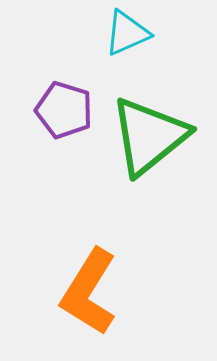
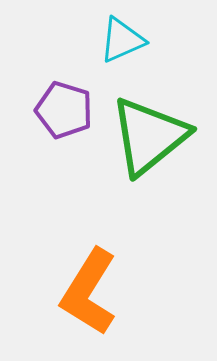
cyan triangle: moved 5 px left, 7 px down
